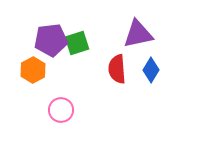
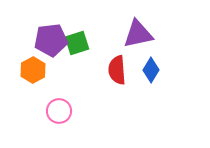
red semicircle: moved 1 px down
pink circle: moved 2 px left, 1 px down
